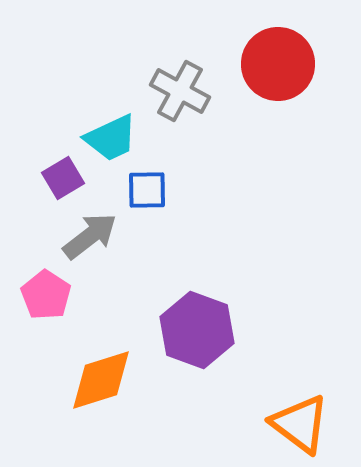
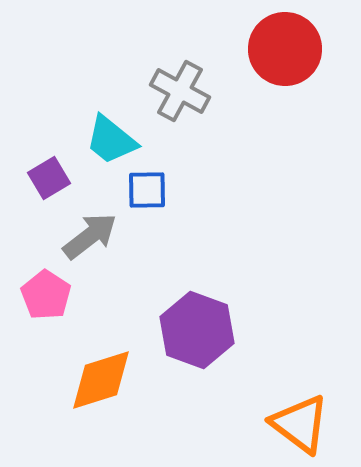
red circle: moved 7 px right, 15 px up
cyan trapezoid: moved 2 px down; rotated 64 degrees clockwise
purple square: moved 14 px left
